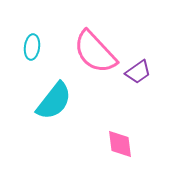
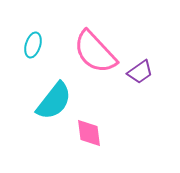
cyan ellipse: moved 1 px right, 2 px up; rotated 10 degrees clockwise
purple trapezoid: moved 2 px right
pink diamond: moved 31 px left, 11 px up
